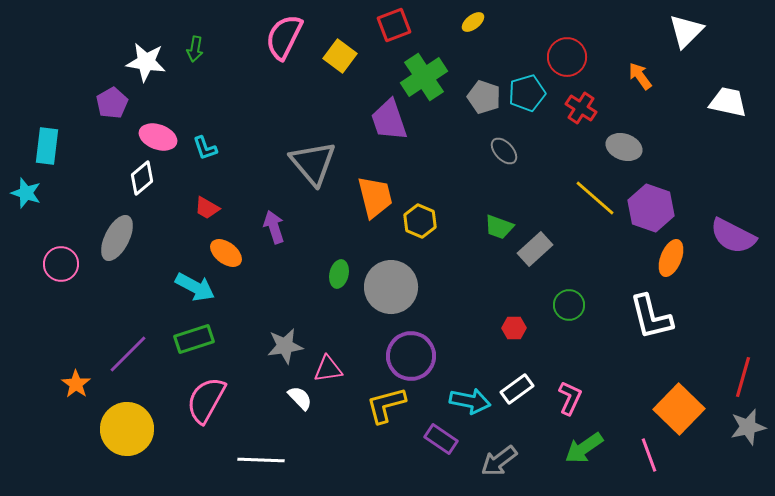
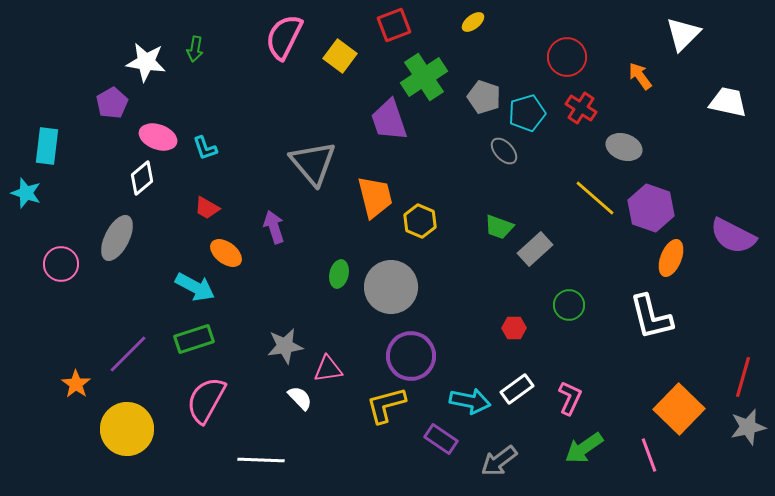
white triangle at (686, 31): moved 3 px left, 3 px down
cyan pentagon at (527, 93): moved 20 px down
